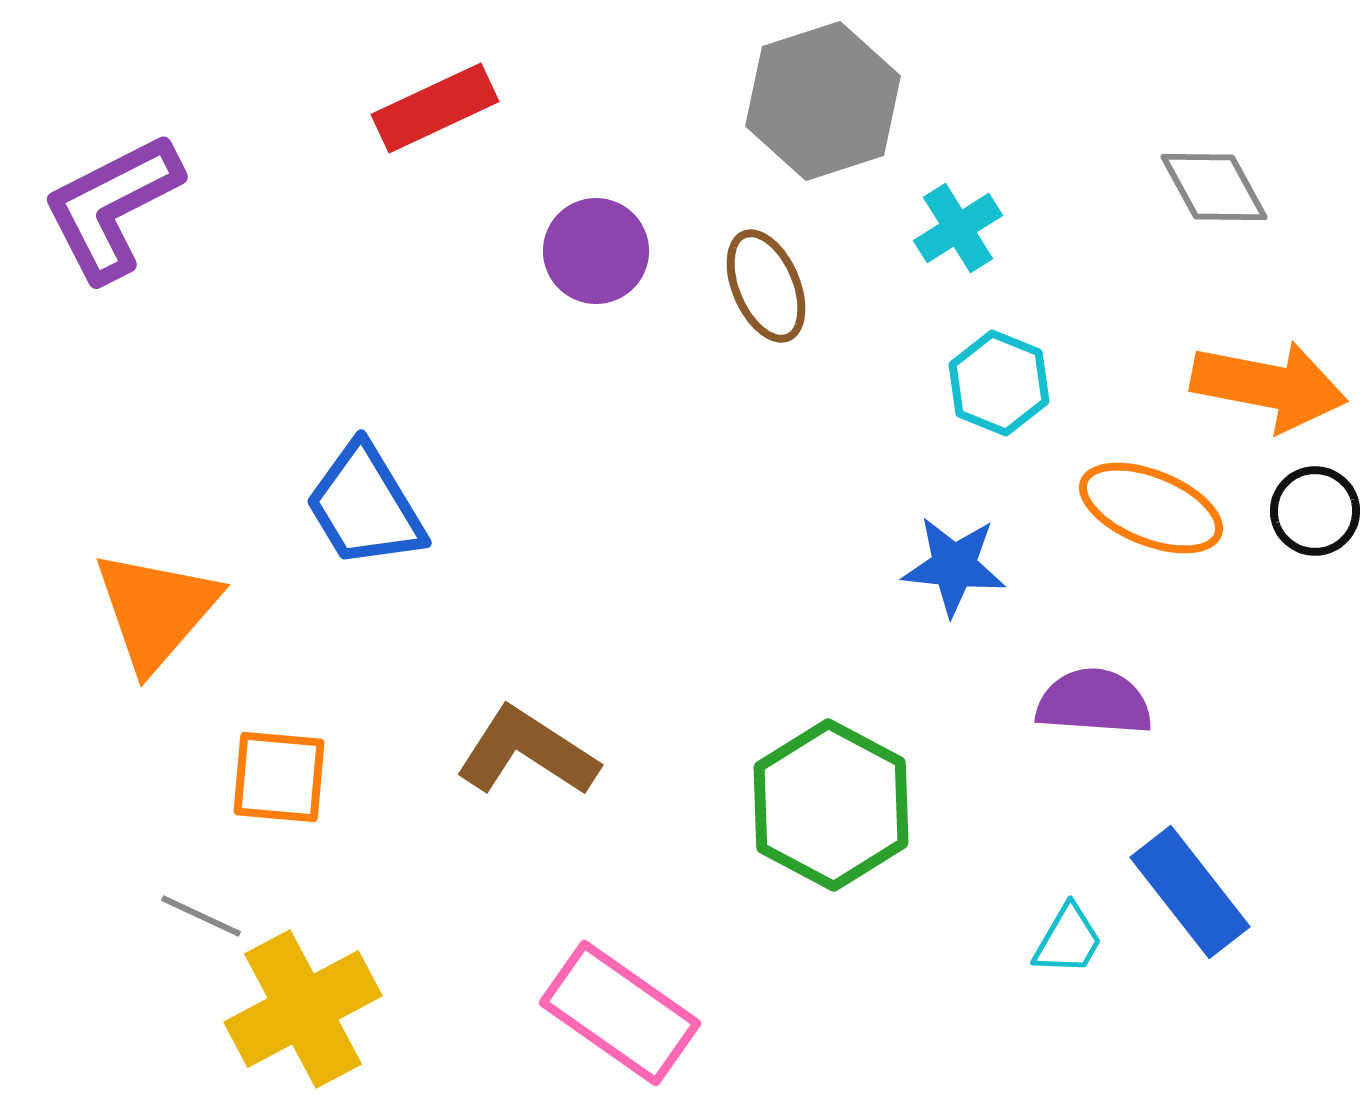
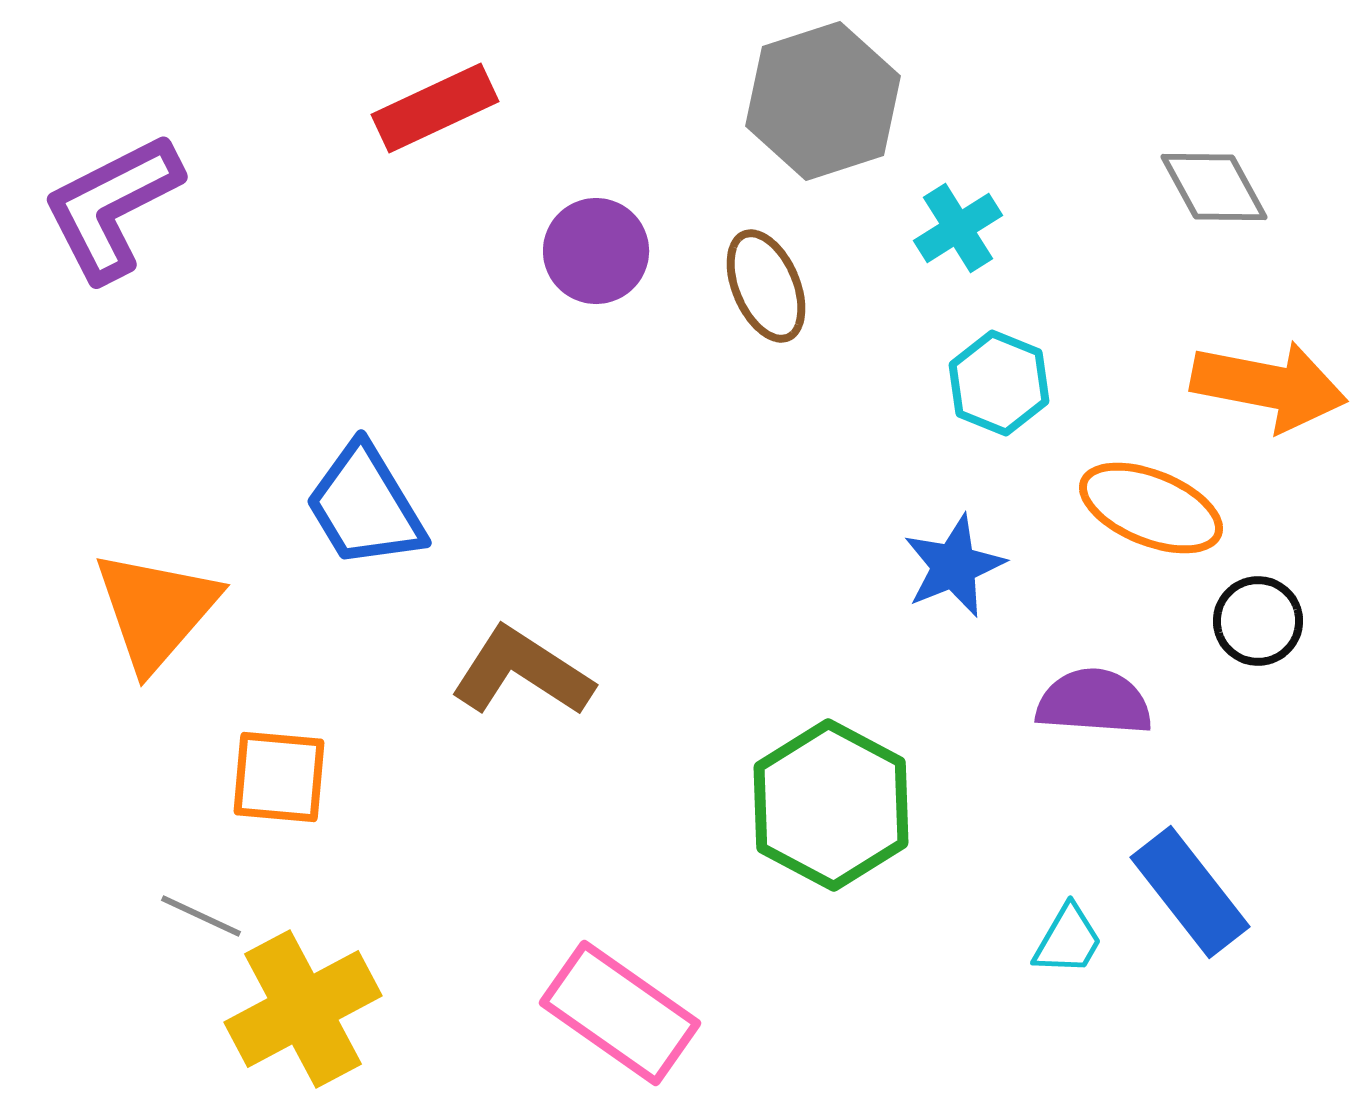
black circle: moved 57 px left, 110 px down
blue star: rotated 28 degrees counterclockwise
brown L-shape: moved 5 px left, 80 px up
